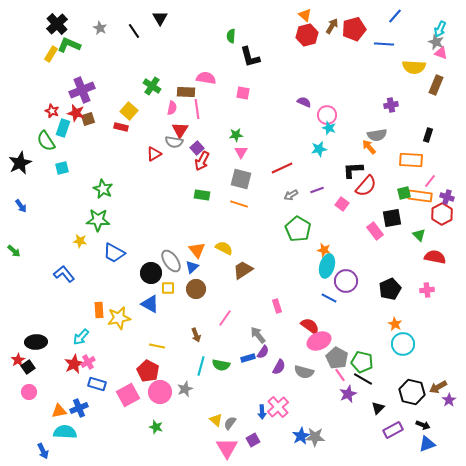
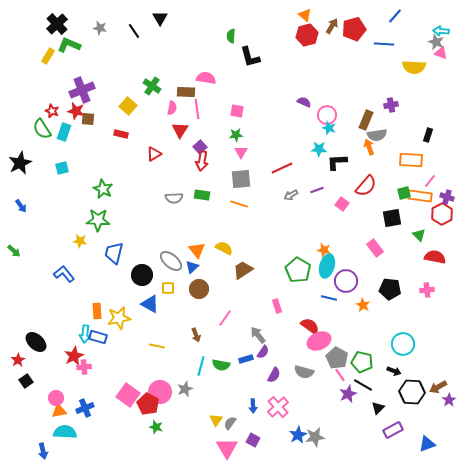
gray star at (100, 28): rotated 16 degrees counterclockwise
cyan arrow at (440, 29): moved 1 px right, 2 px down; rotated 70 degrees clockwise
yellow rectangle at (51, 54): moved 3 px left, 2 px down
brown rectangle at (436, 85): moved 70 px left, 35 px down
pink square at (243, 93): moved 6 px left, 18 px down
yellow square at (129, 111): moved 1 px left, 5 px up
red star at (76, 113): moved 2 px up
brown square at (88, 119): rotated 24 degrees clockwise
red rectangle at (121, 127): moved 7 px down
cyan rectangle at (63, 128): moved 1 px right, 4 px down
green semicircle at (46, 141): moved 4 px left, 12 px up
gray semicircle at (174, 142): moved 56 px down; rotated 12 degrees counterclockwise
orange arrow at (369, 147): rotated 21 degrees clockwise
purple square at (197, 148): moved 3 px right, 1 px up
cyan star at (319, 149): rotated 14 degrees clockwise
red arrow at (202, 161): rotated 18 degrees counterclockwise
black L-shape at (353, 170): moved 16 px left, 8 px up
gray square at (241, 179): rotated 20 degrees counterclockwise
green pentagon at (298, 229): moved 41 px down
pink rectangle at (375, 231): moved 17 px down
blue trapezoid at (114, 253): rotated 75 degrees clockwise
gray ellipse at (171, 261): rotated 15 degrees counterclockwise
black circle at (151, 273): moved 9 px left, 2 px down
brown circle at (196, 289): moved 3 px right
black pentagon at (390, 289): rotated 30 degrees clockwise
blue line at (329, 298): rotated 14 degrees counterclockwise
orange rectangle at (99, 310): moved 2 px left, 1 px down
orange star at (395, 324): moved 32 px left, 19 px up
cyan arrow at (81, 337): moved 4 px right, 3 px up; rotated 36 degrees counterclockwise
black ellipse at (36, 342): rotated 45 degrees clockwise
blue rectangle at (248, 358): moved 2 px left, 1 px down
pink cross at (88, 362): moved 4 px left, 5 px down; rotated 24 degrees clockwise
red star at (74, 364): moved 8 px up
black square at (28, 367): moved 2 px left, 14 px down
purple semicircle at (279, 367): moved 5 px left, 8 px down
red pentagon at (148, 371): moved 33 px down
black line at (363, 379): moved 6 px down
blue rectangle at (97, 384): moved 1 px right, 47 px up
pink circle at (29, 392): moved 27 px right, 6 px down
black hexagon at (412, 392): rotated 10 degrees counterclockwise
pink square at (128, 395): rotated 25 degrees counterclockwise
blue cross at (79, 408): moved 6 px right
blue arrow at (262, 412): moved 9 px left, 6 px up
yellow triangle at (216, 420): rotated 24 degrees clockwise
black arrow at (423, 425): moved 29 px left, 54 px up
blue star at (301, 436): moved 3 px left, 1 px up
gray star at (315, 437): rotated 12 degrees counterclockwise
purple square at (253, 440): rotated 32 degrees counterclockwise
blue arrow at (43, 451): rotated 14 degrees clockwise
